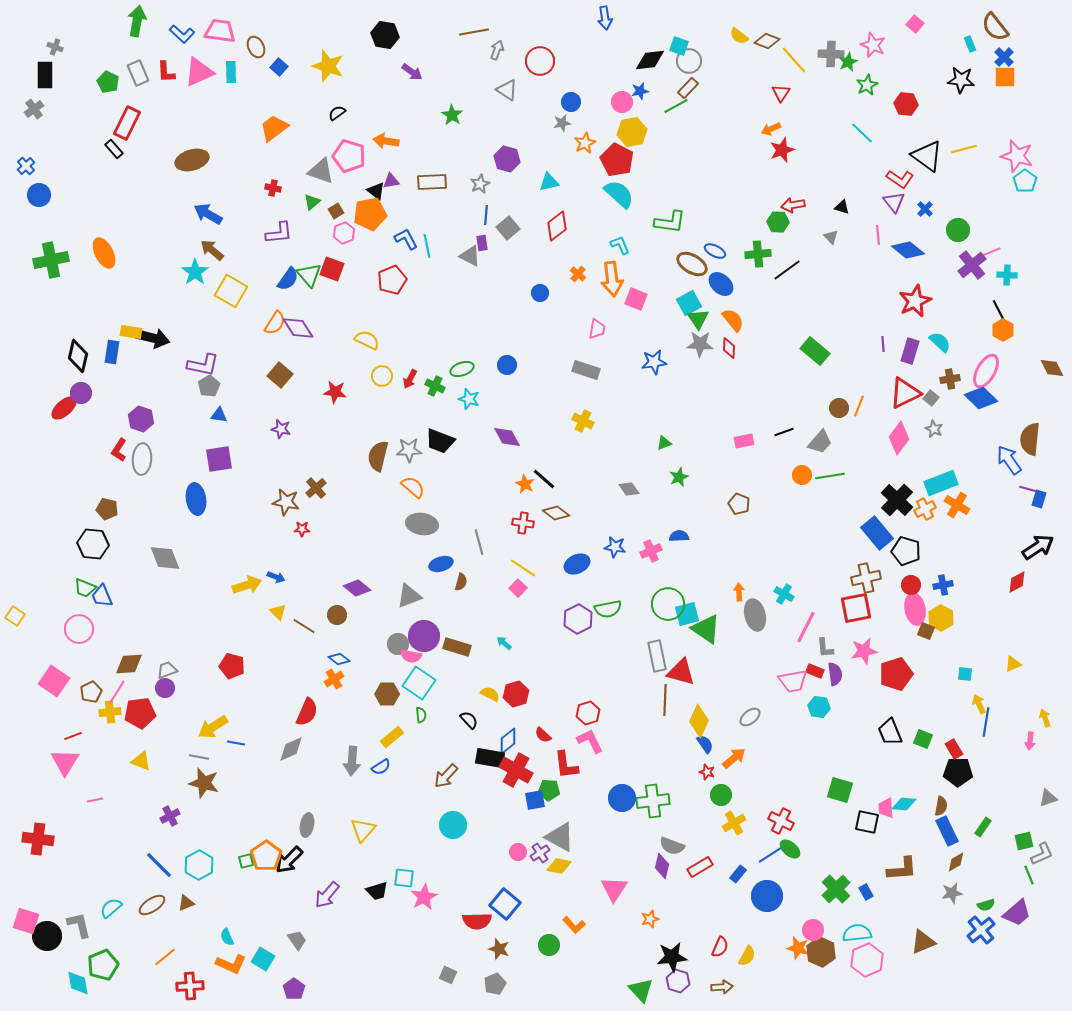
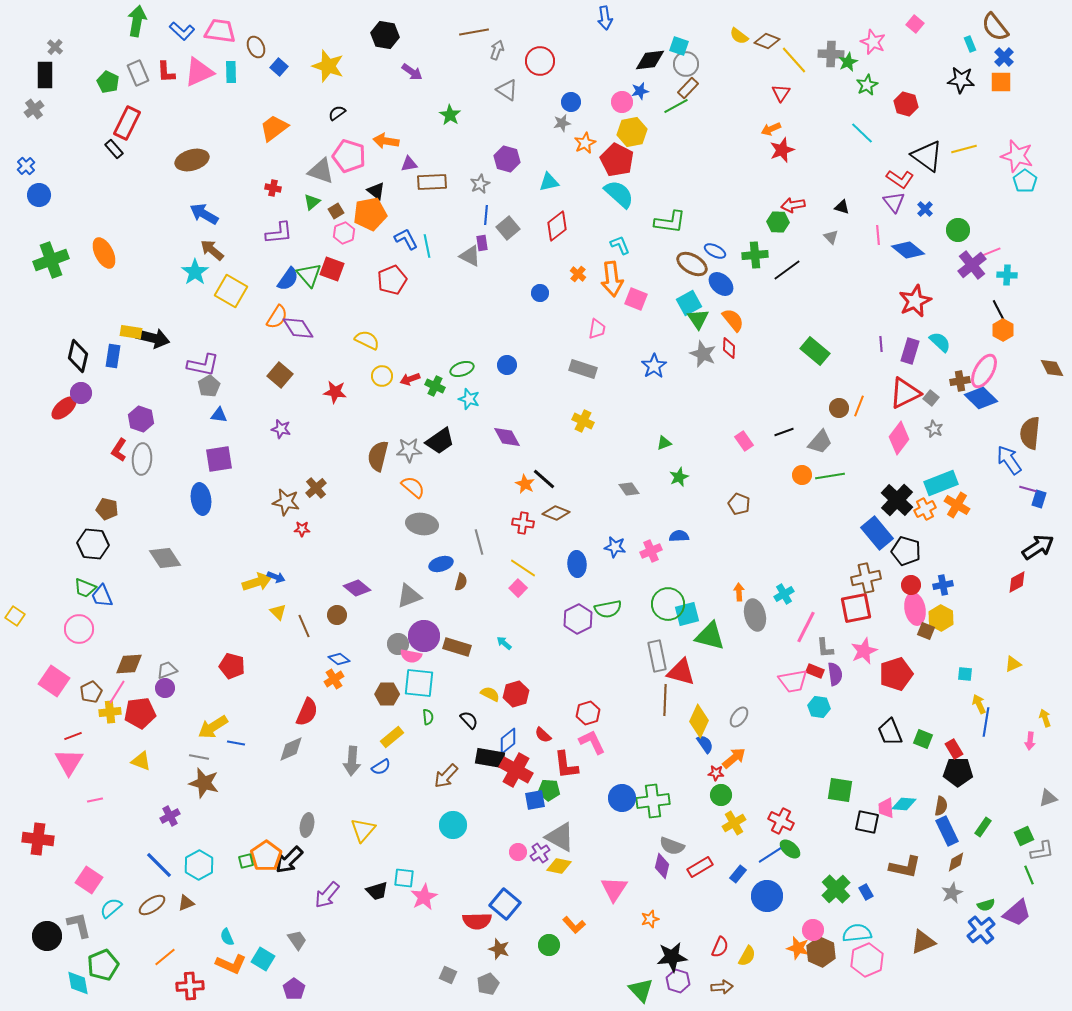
blue L-shape at (182, 34): moved 3 px up
pink star at (873, 45): moved 3 px up
gray cross at (55, 47): rotated 21 degrees clockwise
gray circle at (689, 61): moved 3 px left, 3 px down
orange square at (1005, 77): moved 4 px left, 5 px down
red hexagon at (906, 104): rotated 10 degrees clockwise
green star at (452, 115): moved 2 px left
purple triangle at (391, 181): moved 18 px right, 17 px up
blue arrow at (208, 214): moved 4 px left
green cross at (758, 254): moved 3 px left, 1 px down
green cross at (51, 260): rotated 8 degrees counterclockwise
orange semicircle at (275, 323): moved 2 px right, 6 px up
gray star at (700, 344): moved 3 px right, 10 px down; rotated 20 degrees clockwise
purple line at (883, 344): moved 2 px left
blue rectangle at (112, 352): moved 1 px right, 4 px down
blue star at (654, 362): moved 4 px down; rotated 25 degrees counterclockwise
gray rectangle at (586, 370): moved 3 px left, 1 px up
pink ellipse at (986, 371): moved 2 px left
red arrow at (410, 379): rotated 42 degrees clockwise
brown cross at (950, 379): moved 10 px right, 2 px down
brown semicircle at (1030, 439): moved 6 px up
black trapezoid at (440, 441): rotated 56 degrees counterclockwise
pink rectangle at (744, 441): rotated 66 degrees clockwise
blue ellipse at (196, 499): moved 5 px right
brown diamond at (556, 513): rotated 16 degrees counterclockwise
gray diamond at (165, 558): rotated 12 degrees counterclockwise
blue ellipse at (577, 564): rotated 70 degrees counterclockwise
yellow arrow at (247, 585): moved 10 px right, 3 px up
cyan cross at (784, 594): rotated 30 degrees clockwise
brown line at (304, 626): rotated 35 degrees clockwise
green triangle at (706, 629): moved 4 px right, 7 px down; rotated 20 degrees counterclockwise
pink star at (864, 651): rotated 12 degrees counterclockwise
cyan square at (419, 683): rotated 28 degrees counterclockwise
green semicircle at (421, 715): moved 7 px right, 2 px down
gray ellipse at (750, 717): moved 11 px left; rotated 15 degrees counterclockwise
pink L-shape at (590, 741): moved 2 px right, 1 px down
pink triangle at (65, 762): moved 4 px right
red star at (707, 772): moved 9 px right, 1 px down; rotated 14 degrees counterclockwise
green square at (840, 790): rotated 8 degrees counterclockwise
green square at (1024, 841): moved 5 px up; rotated 12 degrees counterclockwise
gray L-shape at (1042, 854): moved 3 px up; rotated 15 degrees clockwise
brown L-shape at (902, 869): moved 3 px right, 2 px up; rotated 16 degrees clockwise
gray star at (952, 893): rotated 15 degrees counterclockwise
pink square at (26, 921): moved 63 px right, 41 px up; rotated 16 degrees clockwise
gray pentagon at (495, 984): moved 7 px left
